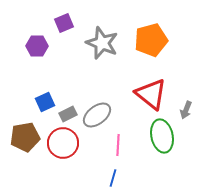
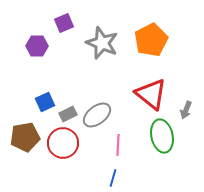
orange pentagon: rotated 12 degrees counterclockwise
